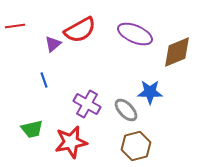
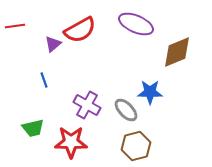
purple ellipse: moved 1 px right, 10 px up
purple cross: moved 1 px down
green trapezoid: moved 1 px right, 1 px up
red star: rotated 12 degrees clockwise
